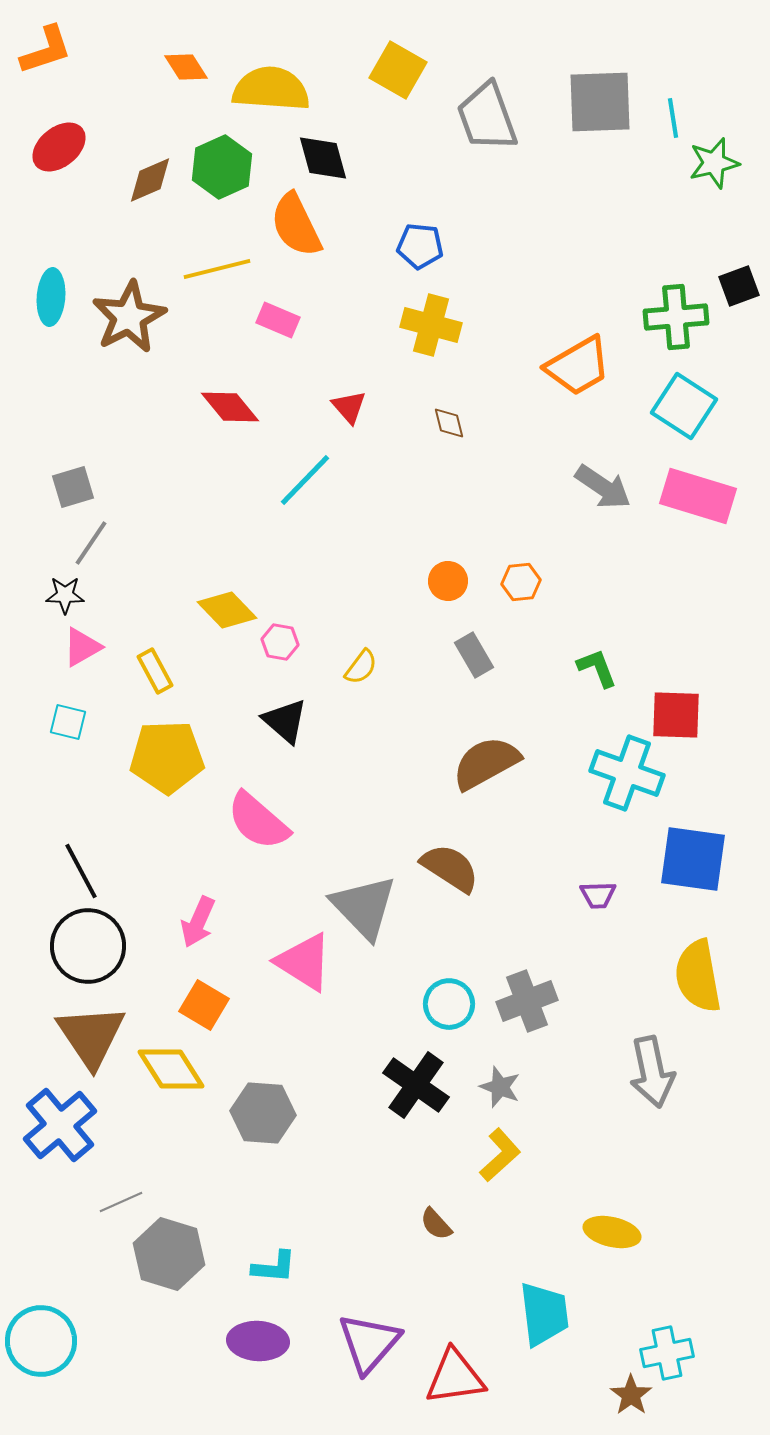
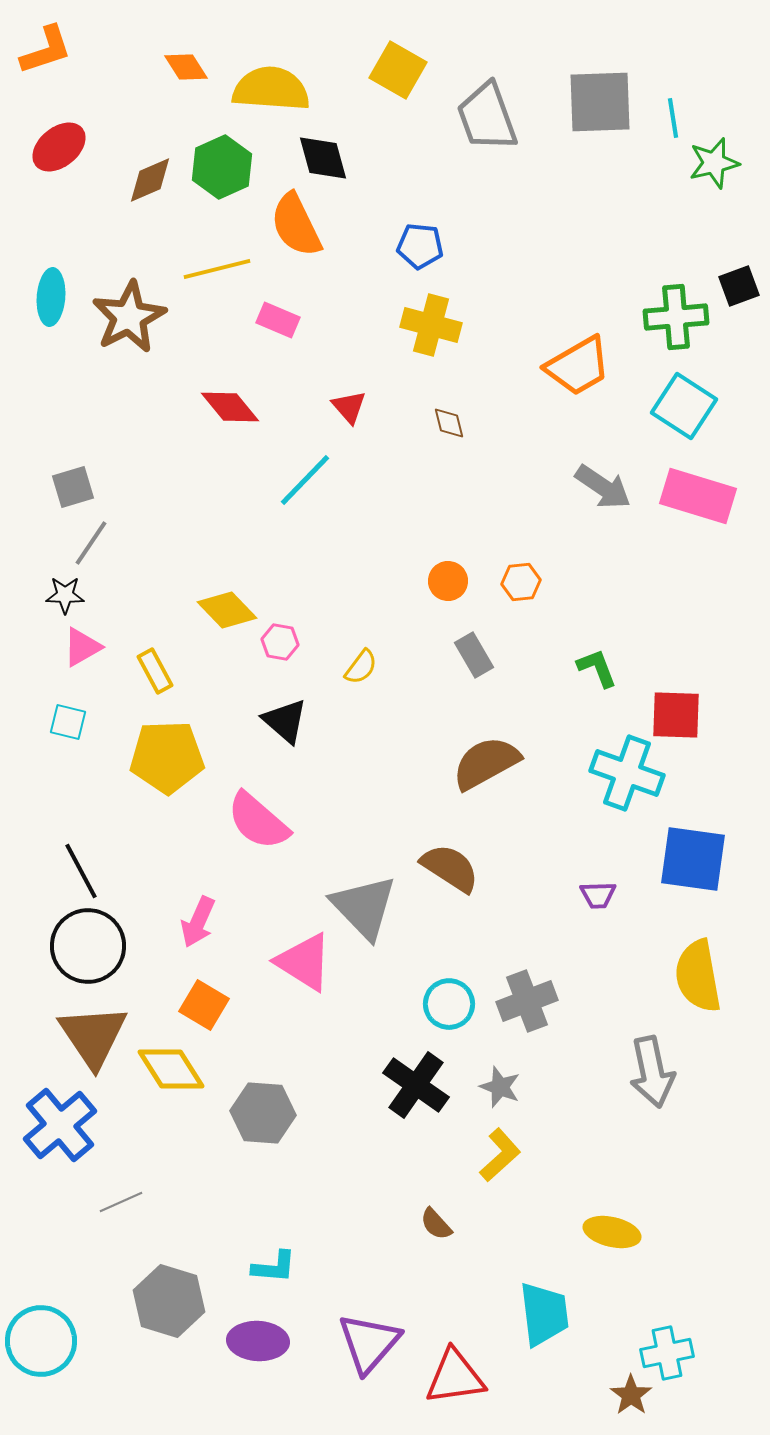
brown triangle at (91, 1036): moved 2 px right
gray hexagon at (169, 1254): moved 47 px down
